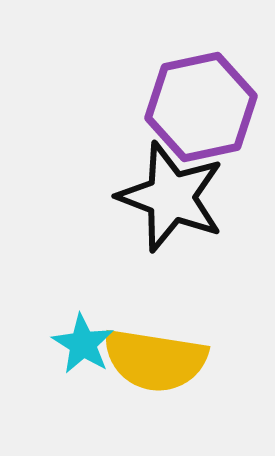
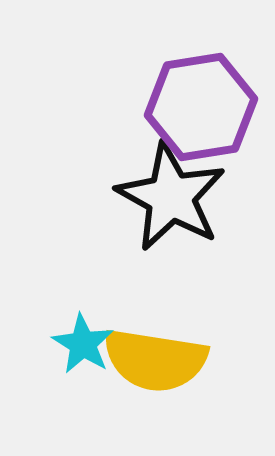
purple hexagon: rotated 3 degrees clockwise
black star: rotated 8 degrees clockwise
